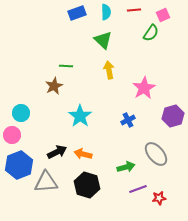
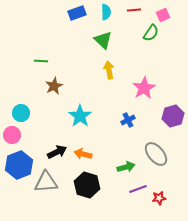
green line: moved 25 px left, 5 px up
